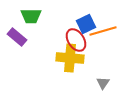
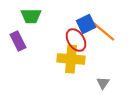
orange line: rotated 56 degrees clockwise
purple rectangle: moved 1 px right, 4 px down; rotated 24 degrees clockwise
yellow cross: moved 1 px right, 1 px down
